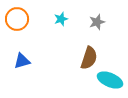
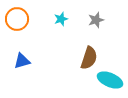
gray star: moved 1 px left, 2 px up
